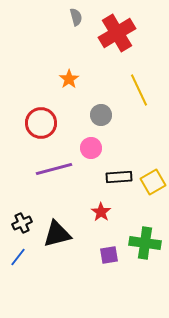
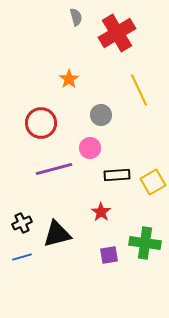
pink circle: moved 1 px left
black rectangle: moved 2 px left, 2 px up
blue line: moved 4 px right; rotated 36 degrees clockwise
